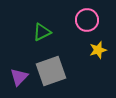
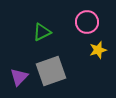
pink circle: moved 2 px down
